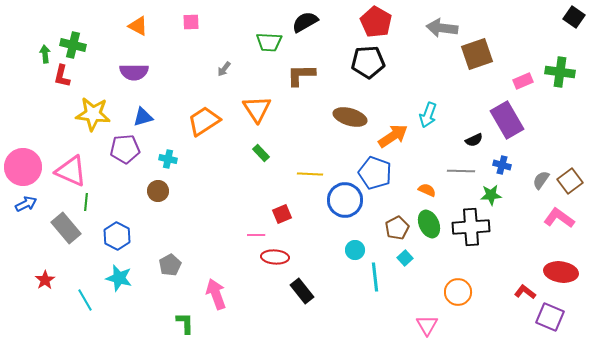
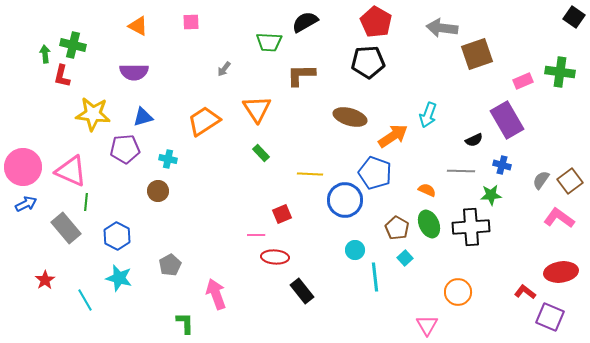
brown pentagon at (397, 228): rotated 15 degrees counterclockwise
red ellipse at (561, 272): rotated 16 degrees counterclockwise
